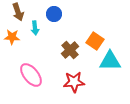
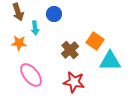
orange star: moved 7 px right, 6 px down
red star: rotated 15 degrees clockwise
